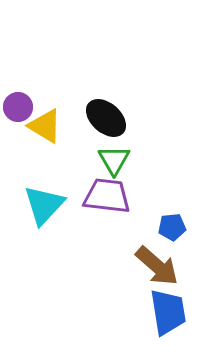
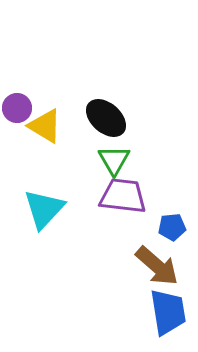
purple circle: moved 1 px left, 1 px down
purple trapezoid: moved 16 px right
cyan triangle: moved 4 px down
